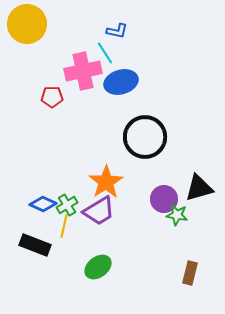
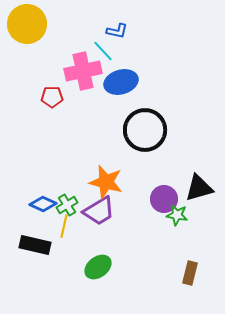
cyan line: moved 2 px left, 2 px up; rotated 10 degrees counterclockwise
black circle: moved 7 px up
orange star: rotated 24 degrees counterclockwise
black rectangle: rotated 8 degrees counterclockwise
